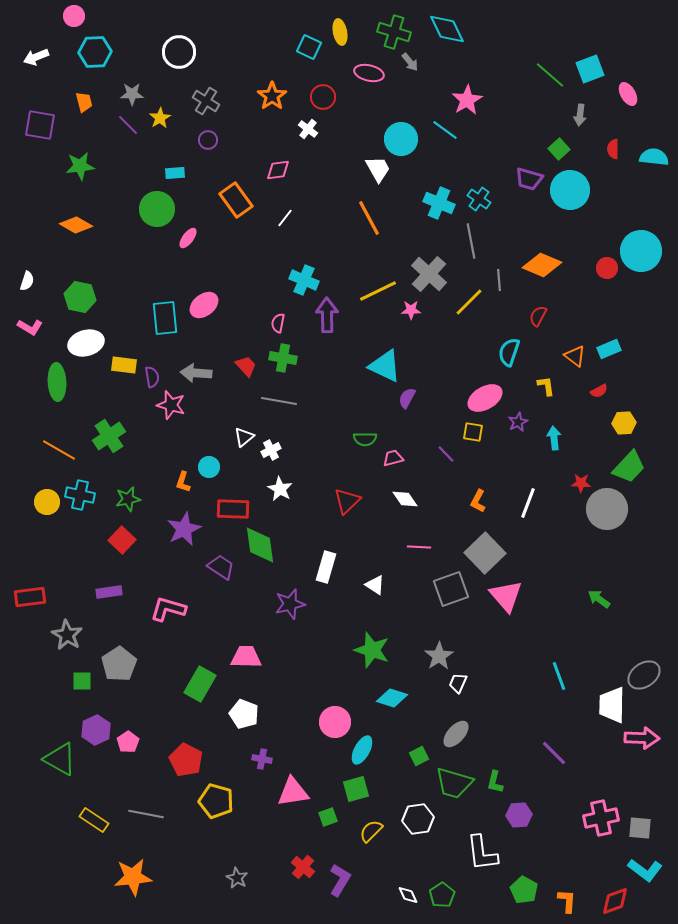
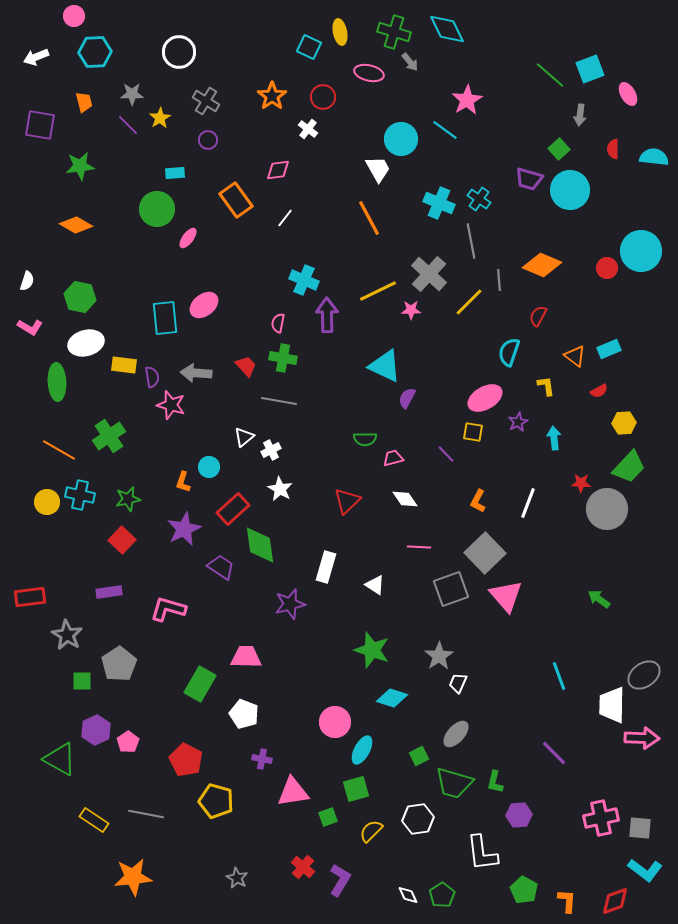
red rectangle at (233, 509): rotated 44 degrees counterclockwise
